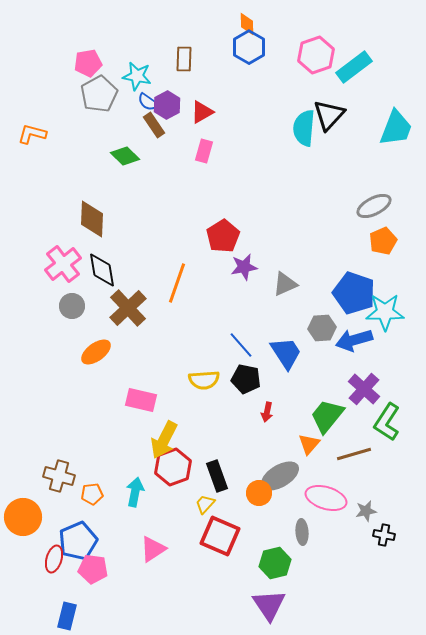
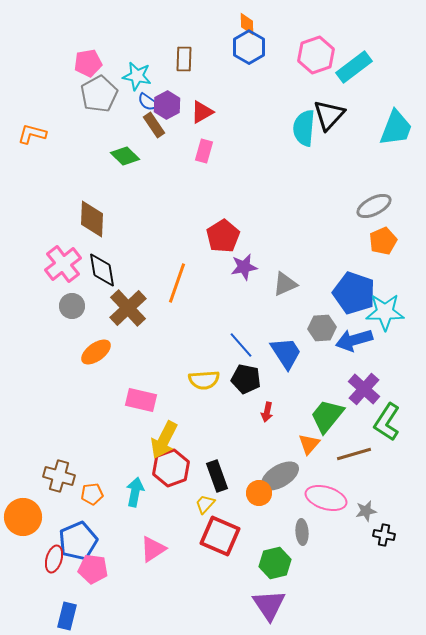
red hexagon at (173, 467): moved 2 px left, 1 px down
